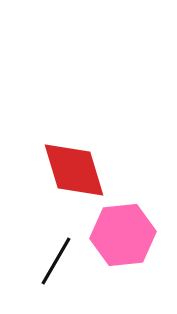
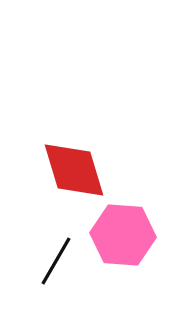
pink hexagon: rotated 10 degrees clockwise
